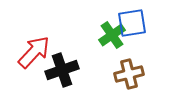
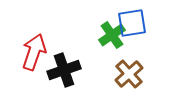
red arrow: rotated 24 degrees counterclockwise
black cross: moved 2 px right
brown cross: rotated 28 degrees counterclockwise
